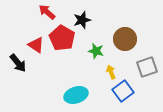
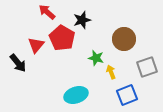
brown circle: moved 1 px left
red triangle: rotated 36 degrees clockwise
green star: moved 7 px down
blue square: moved 4 px right, 4 px down; rotated 15 degrees clockwise
